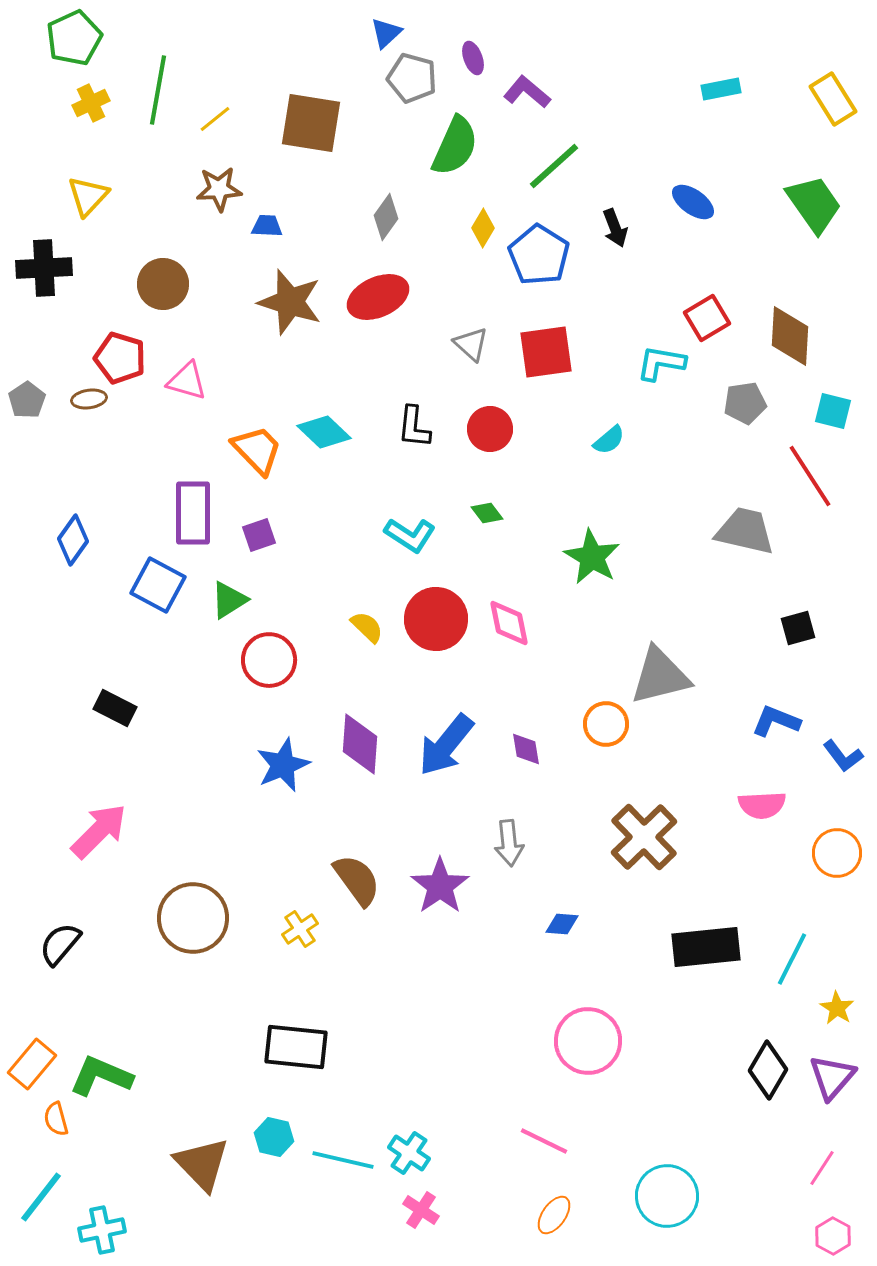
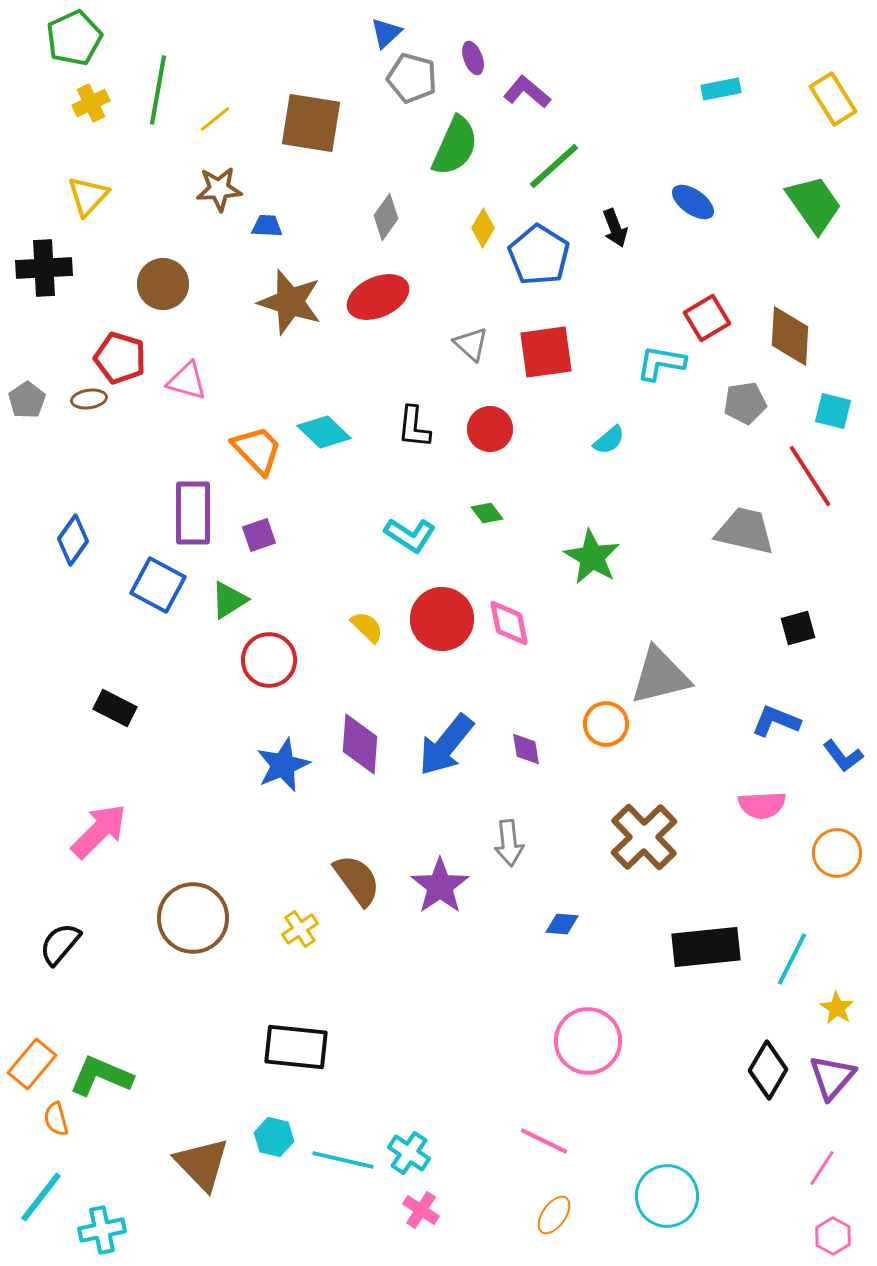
red circle at (436, 619): moved 6 px right
